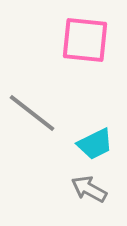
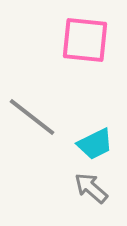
gray line: moved 4 px down
gray arrow: moved 2 px right, 1 px up; rotated 12 degrees clockwise
